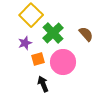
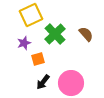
yellow square: rotated 20 degrees clockwise
green cross: moved 2 px right, 1 px down
purple star: moved 1 px left
pink circle: moved 8 px right, 21 px down
black arrow: moved 2 px up; rotated 119 degrees counterclockwise
